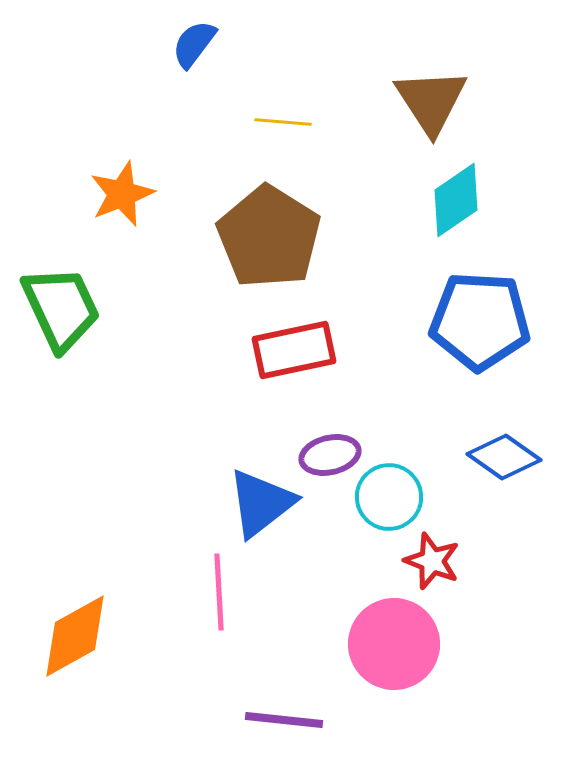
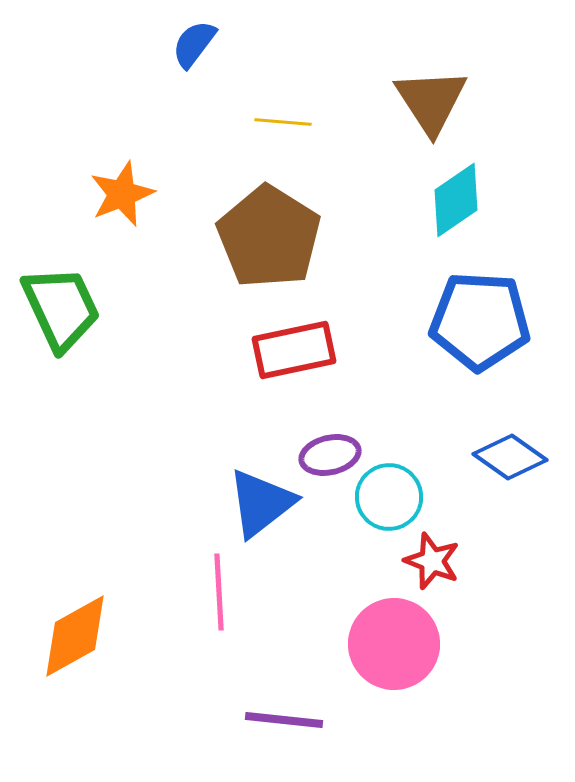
blue diamond: moved 6 px right
